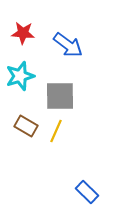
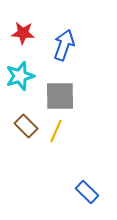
blue arrow: moved 4 px left; rotated 108 degrees counterclockwise
brown rectangle: rotated 15 degrees clockwise
